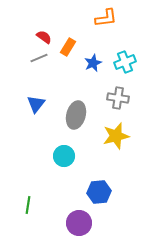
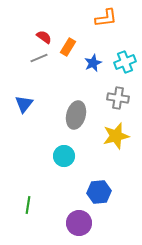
blue triangle: moved 12 px left
